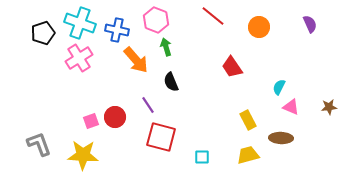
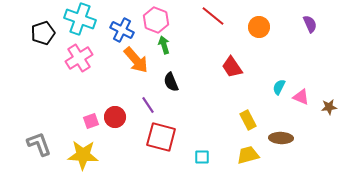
cyan cross: moved 4 px up
blue cross: moved 5 px right; rotated 15 degrees clockwise
green arrow: moved 2 px left, 2 px up
pink triangle: moved 10 px right, 10 px up
